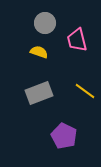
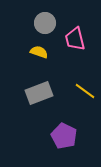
pink trapezoid: moved 2 px left, 1 px up
